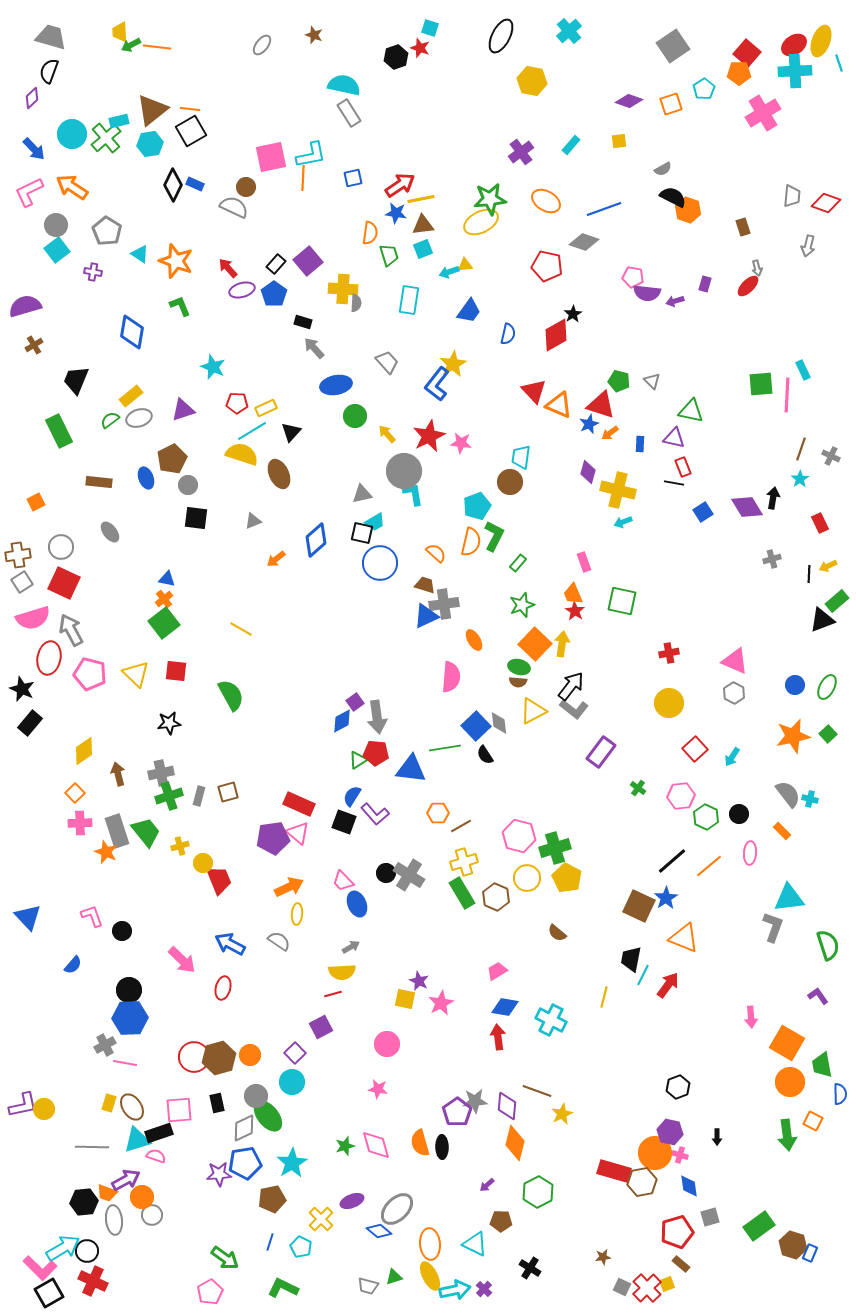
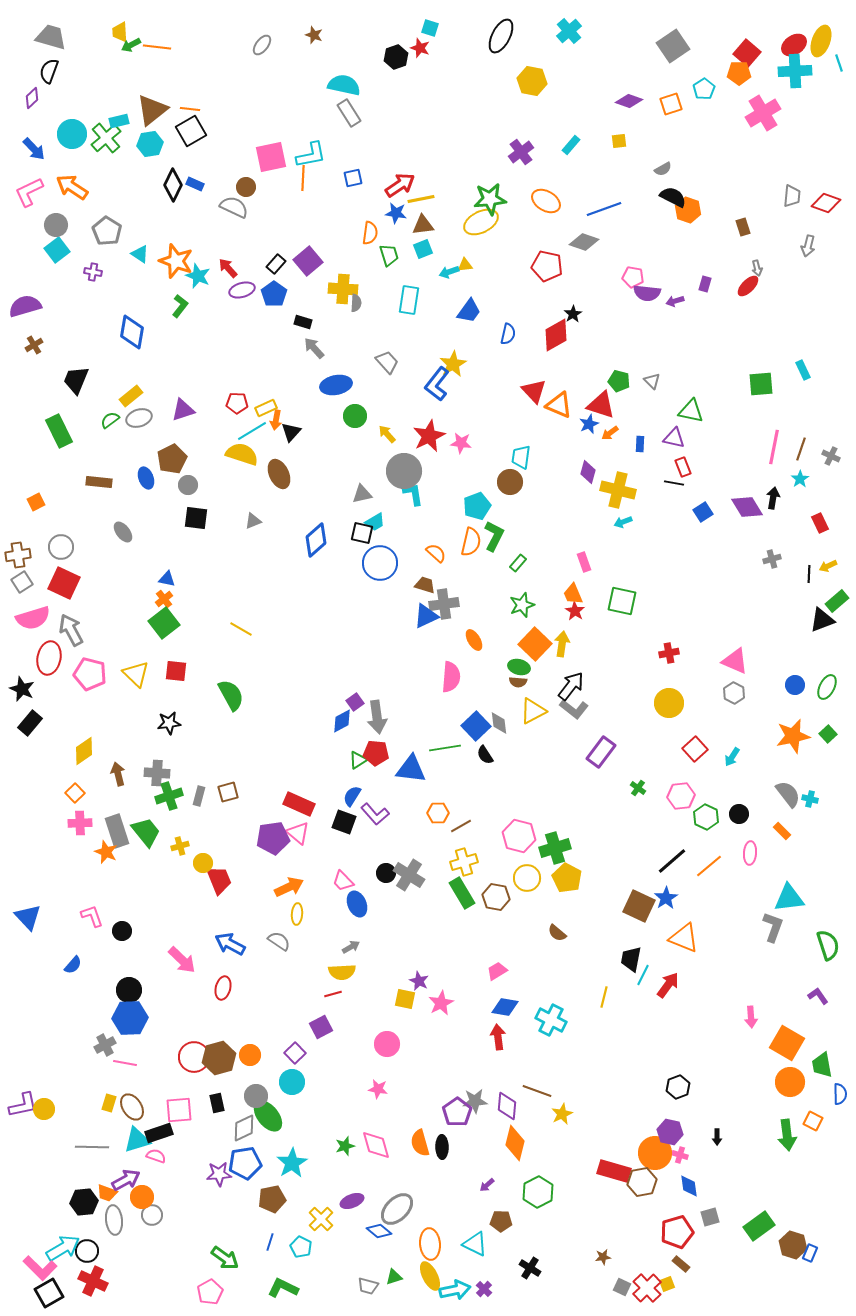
green L-shape at (180, 306): rotated 60 degrees clockwise
cyan star at (213, 367): moved 15 px left, 91 px up
pink line at (787, 395): moved 13 px left, 52 px down; rotated 8 degrees clockwise
gray ellipse at (110, 532): moved 13 px right
orange arrow at (276, 559): moved 139 px up; rotated 42 degrees counterclockwise
gray cross at (161, 773): moved 4 px left; rotated 15 degrees clockwise
brown hexagon at (496, 897): rotated 12 degrees counterclockwise
